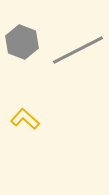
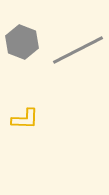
yellow L-shape: rotated 140 degrees clockwise
